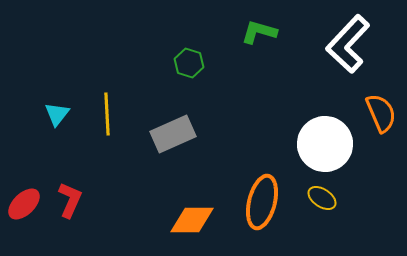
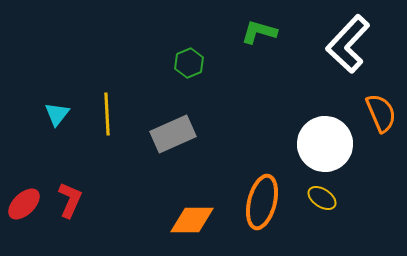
green hexagon: rotated 20 degrees clockwise
